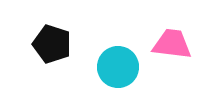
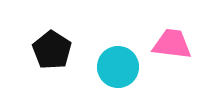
black pentagon: moved 6 px down; rotated 15 degrees clockwise
